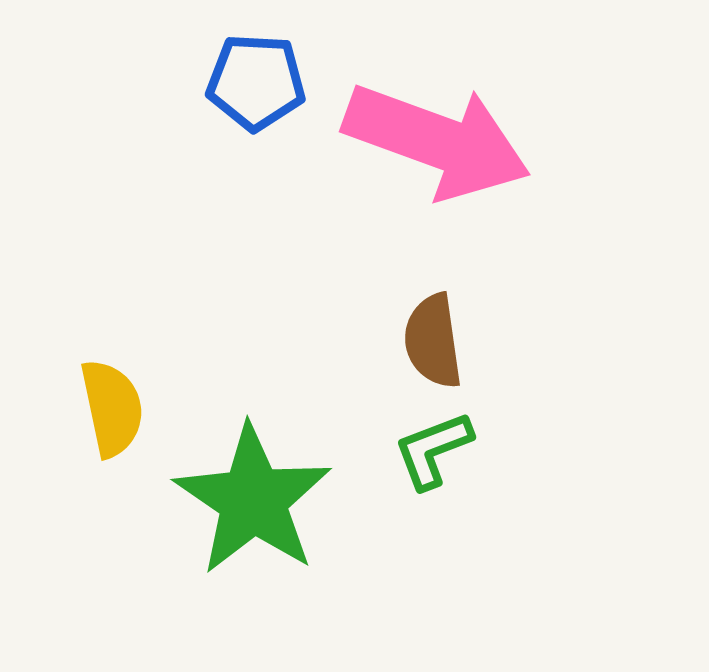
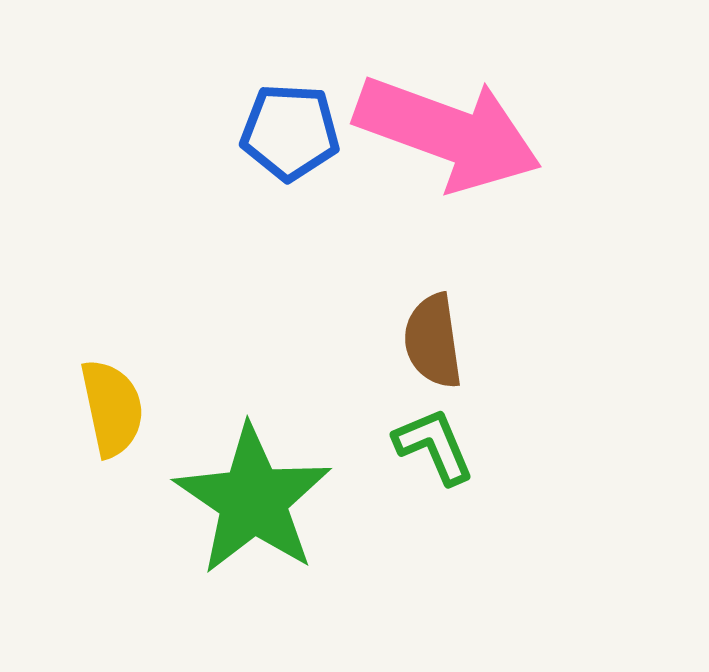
blue pentagon: moved 34 px right, 50 px down
pink arrow: moved 11 px right, 8 px up
green L-shape: moved 1 px right, 4 px up; rotated 88 degrees clockwise
